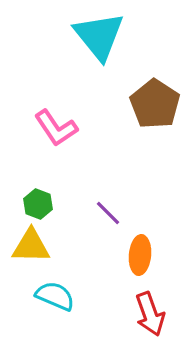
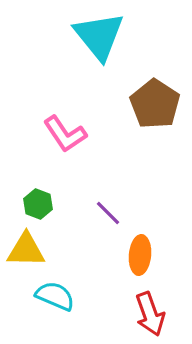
pink L-shape: moved 9 px right, 6 px down
yellow triangle: moved 5 px left, 4 px down
